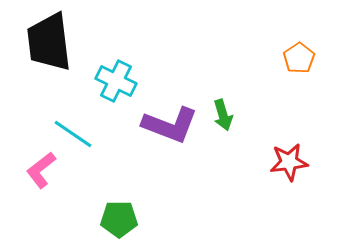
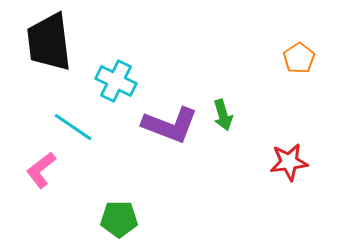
cyan line: moved 7 px up
